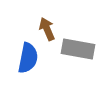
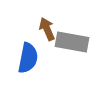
gray rectangle: moved 6 px left, 7 px up
